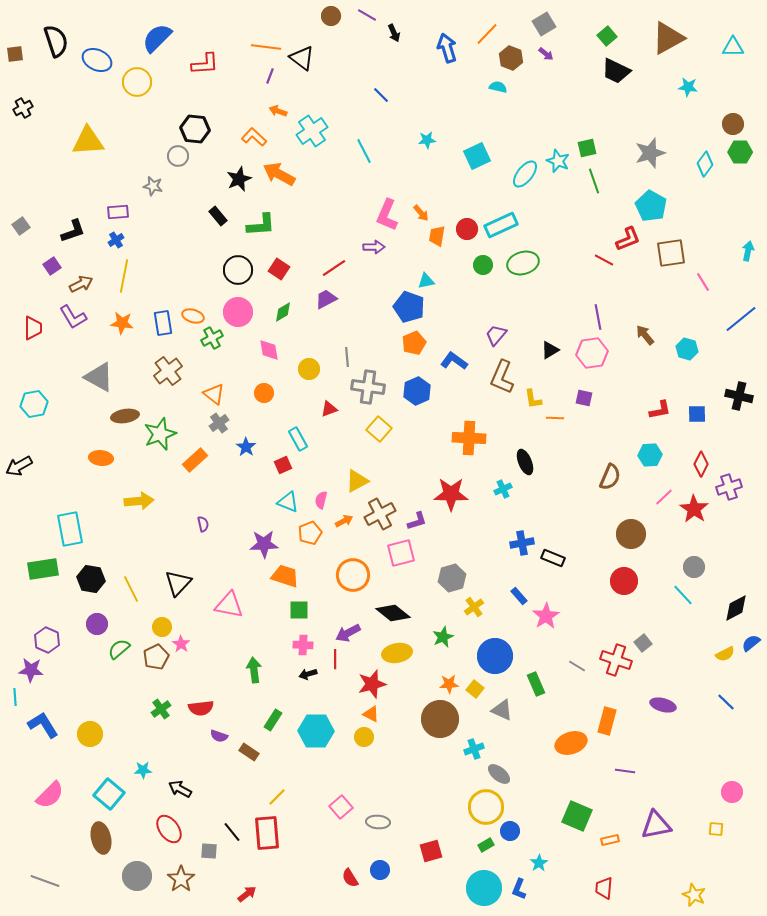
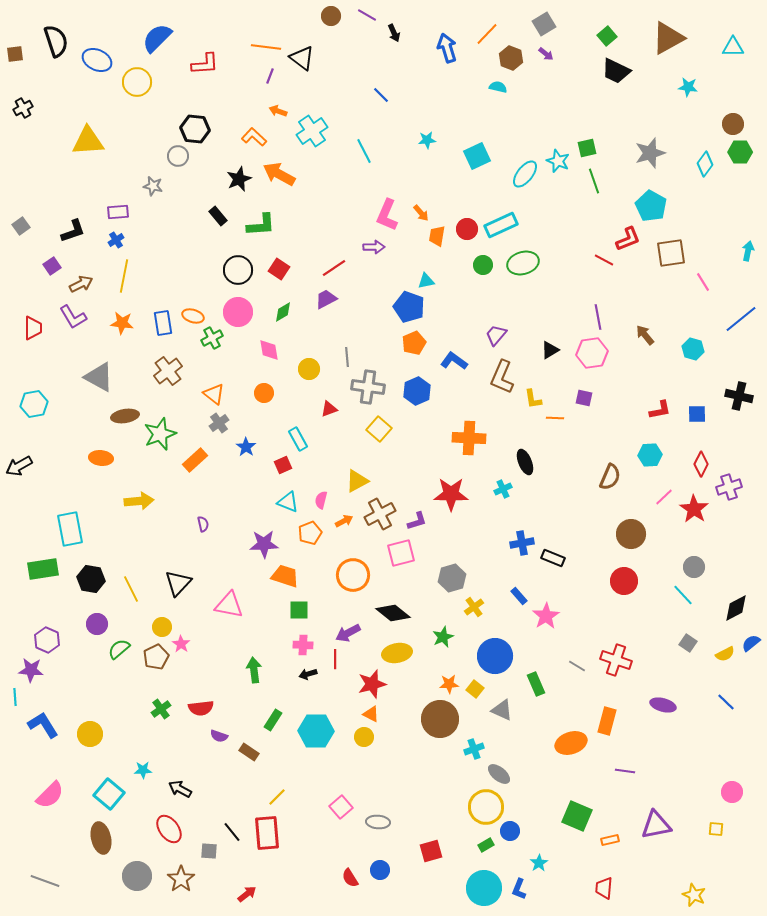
cyan hexagon at (687, 349): moved 6 px right
gray square at (643, 643): moved 45 px right; rotated 18 degrees counterclockwise
